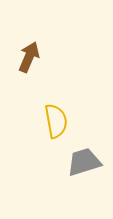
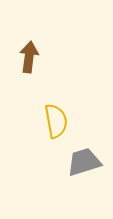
brown arrow: rotated 16 degrees counterclockwise
